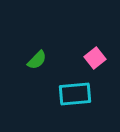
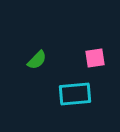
pink square: rotated 30 degrees clockwise
